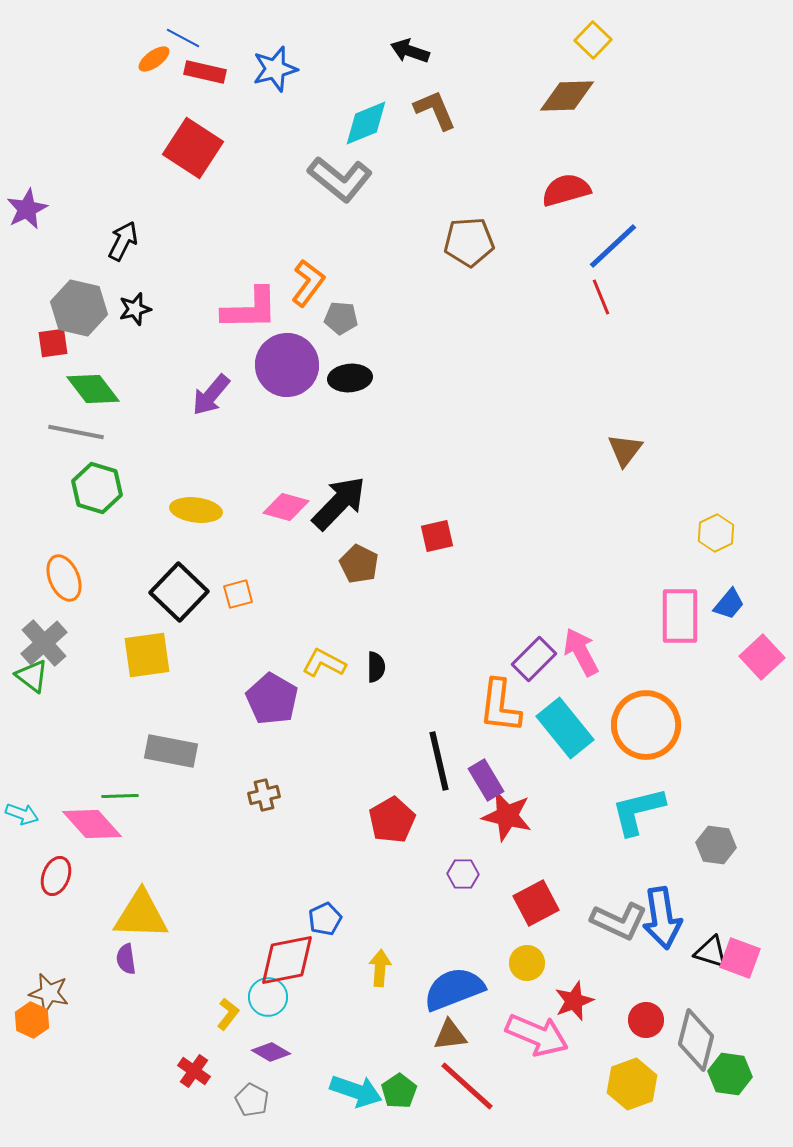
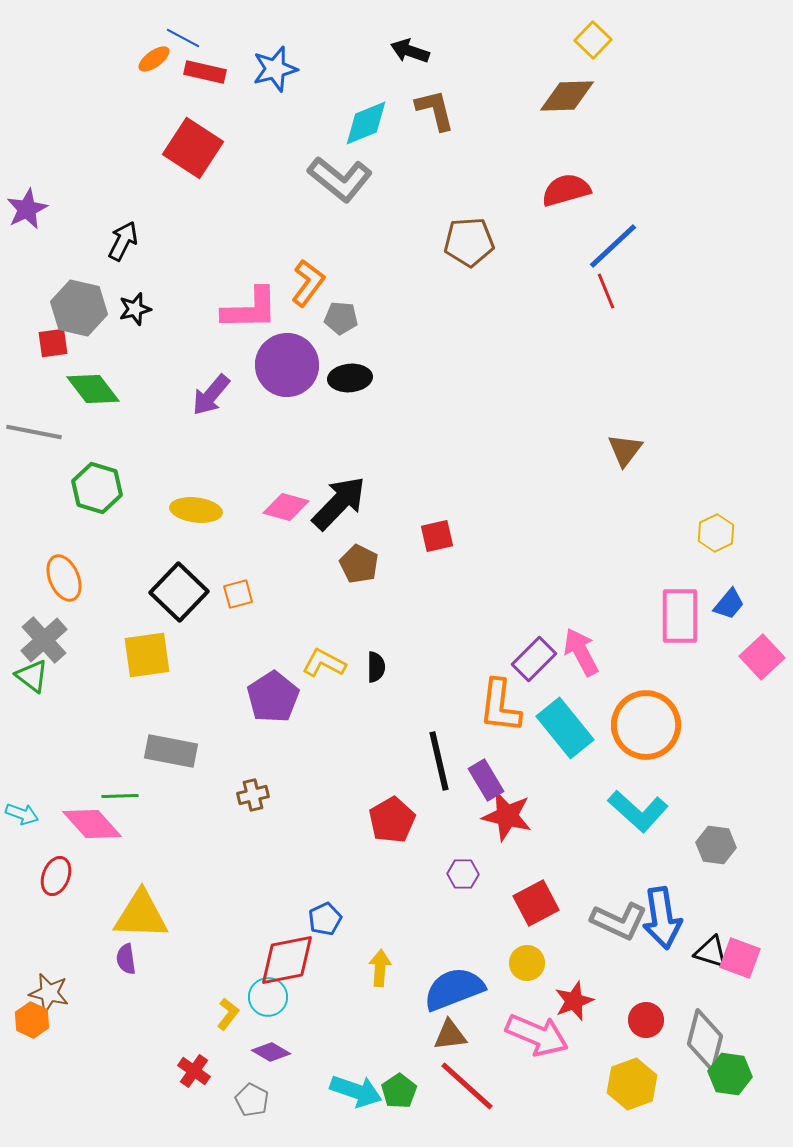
brown L-shape at (435, 110): rotated 9 degrees clockwise
red line at (601, 297): moved 5 px right, 6 px up
gray line at (76, 432): moved 42 px left
gray cross at (44, 643): moved 3 px up
purple pentagon at (272, 699): moved 1 px right, 2 px up; rotated 9 degrees clockwise
brown cross at (264, 795): moved 11 px left
cyan L-shape at (638, 811): rotated 124 degrees counterclockwise
gray diamond at (696, 1040): moved 9 px right
